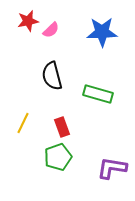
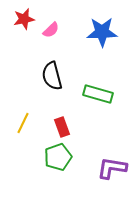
red star: moved 4 px left, 2 px up
